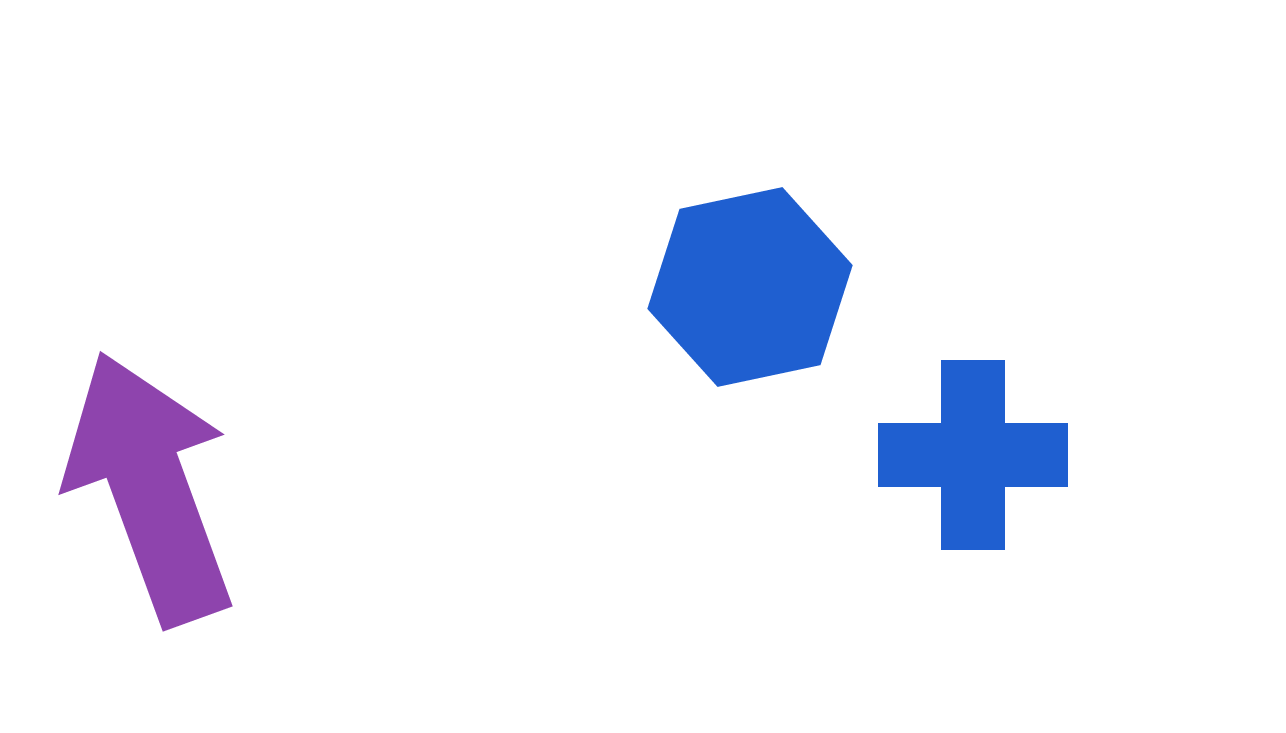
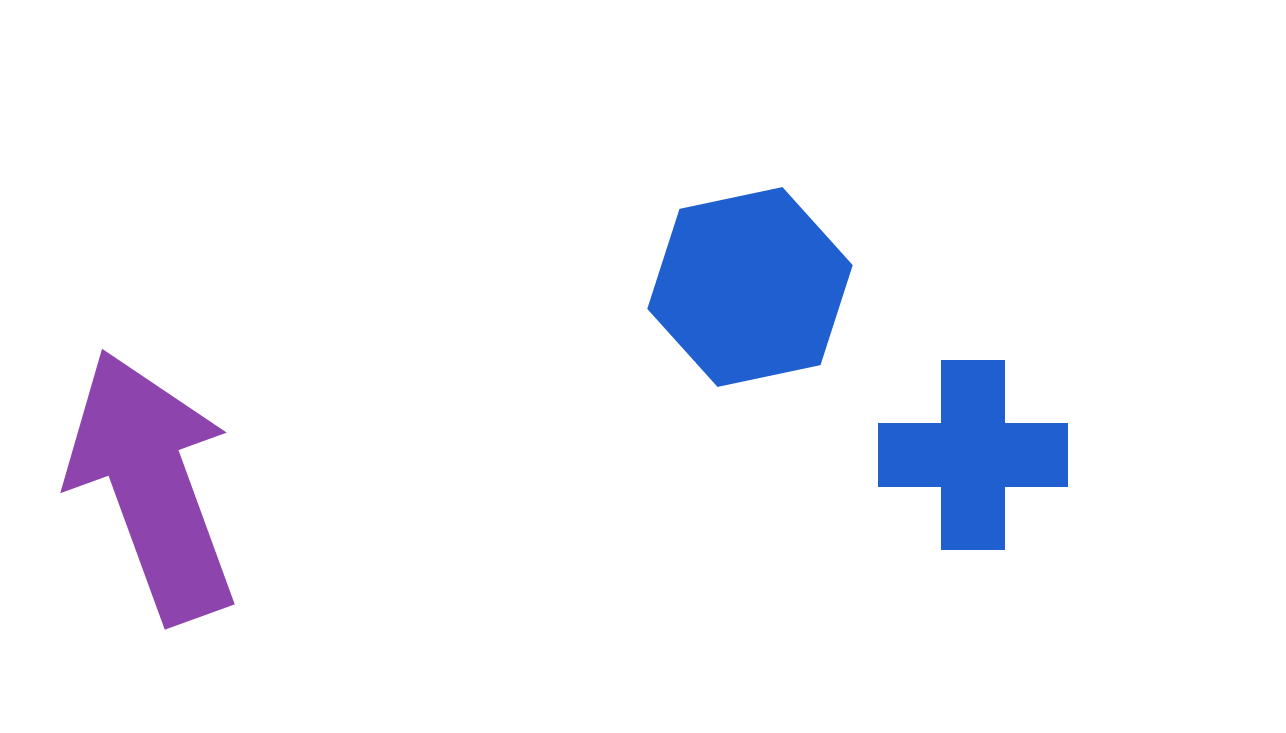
purple arrow: moved 2 px right, 2 px up
